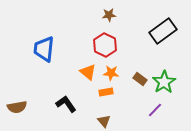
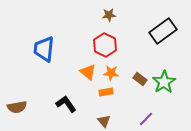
purple line: moved 9 px left, 9 px down
